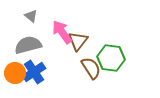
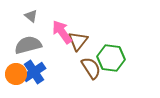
orange circle: moved 1 px right, 1 px down
